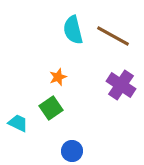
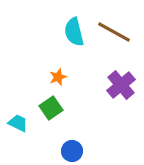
cyan semicircle: moved 1 px right, 2 px down
brown line: moved 1 px right, 4 px up
purple cross: rotated 16 degrees clockwise
